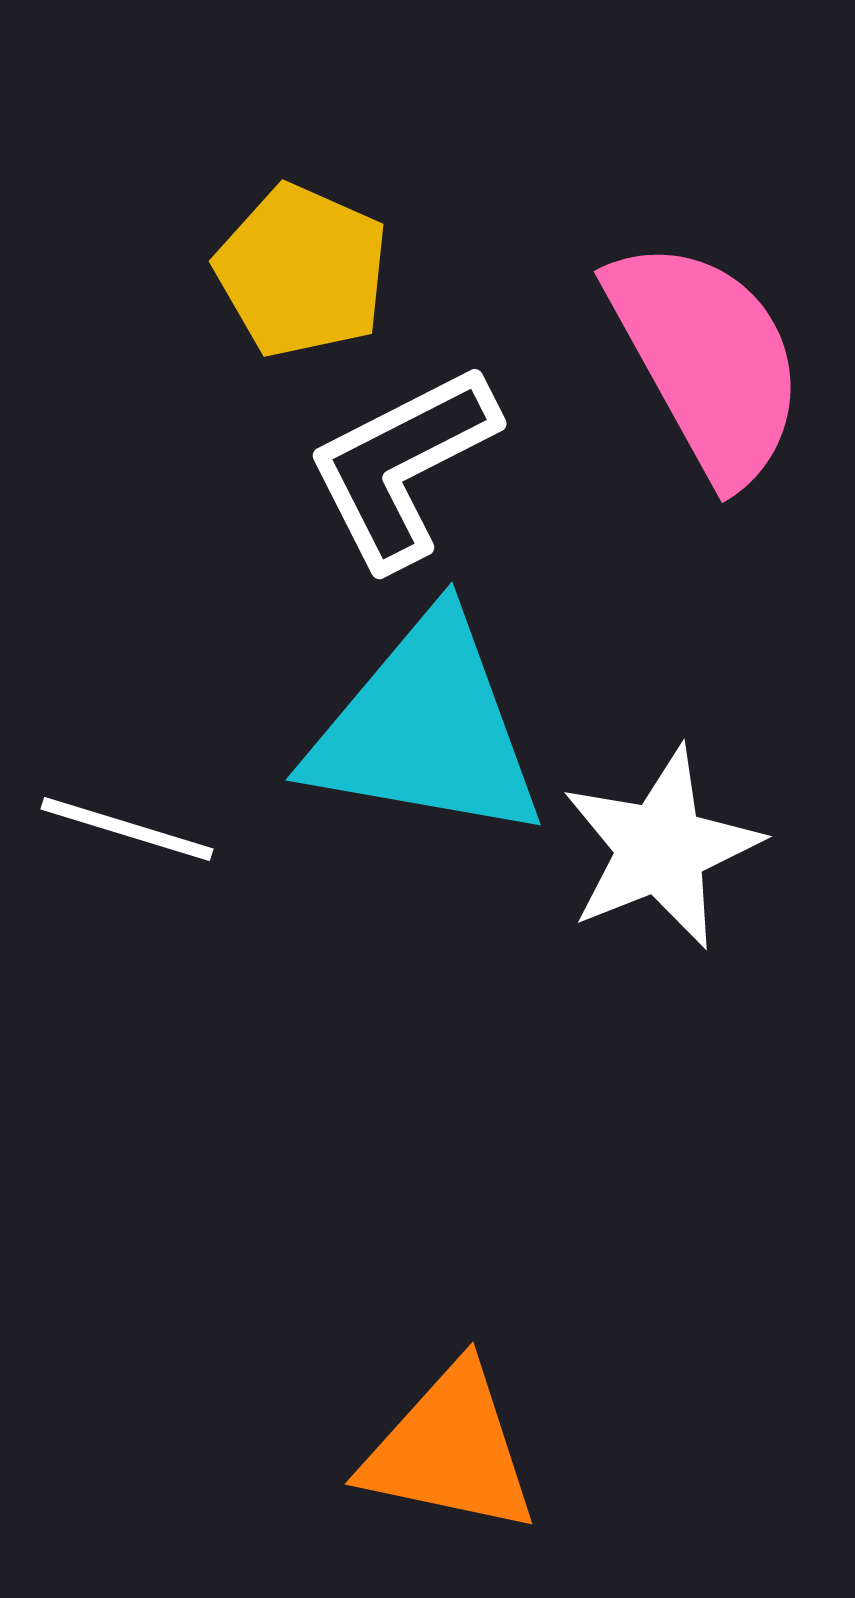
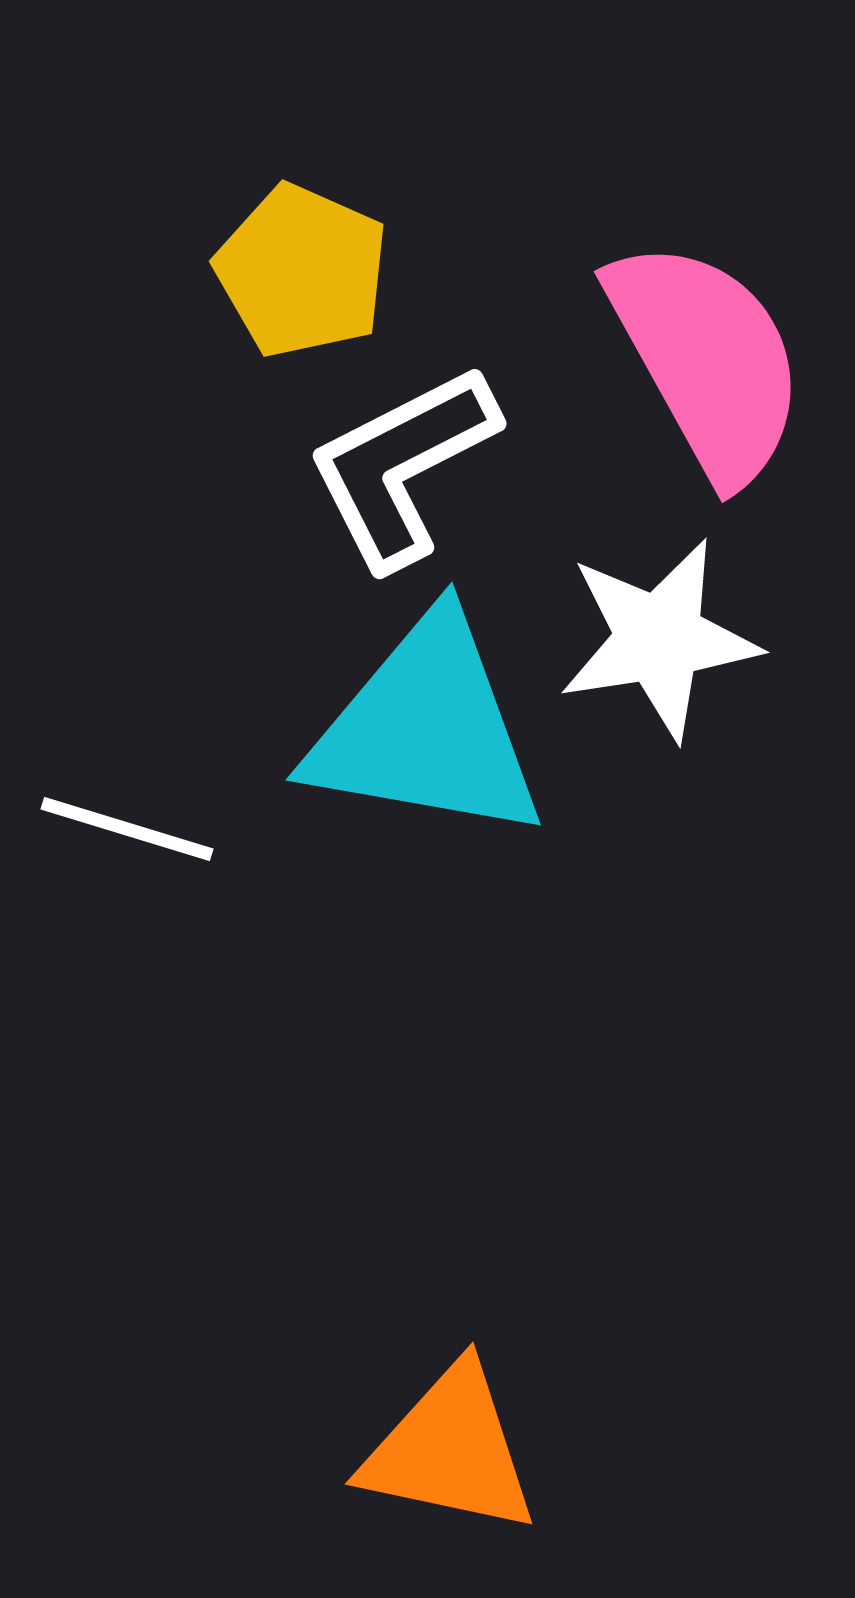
white star: moved 2 px left, 209 px up; rotated 13 degrees clockwise
